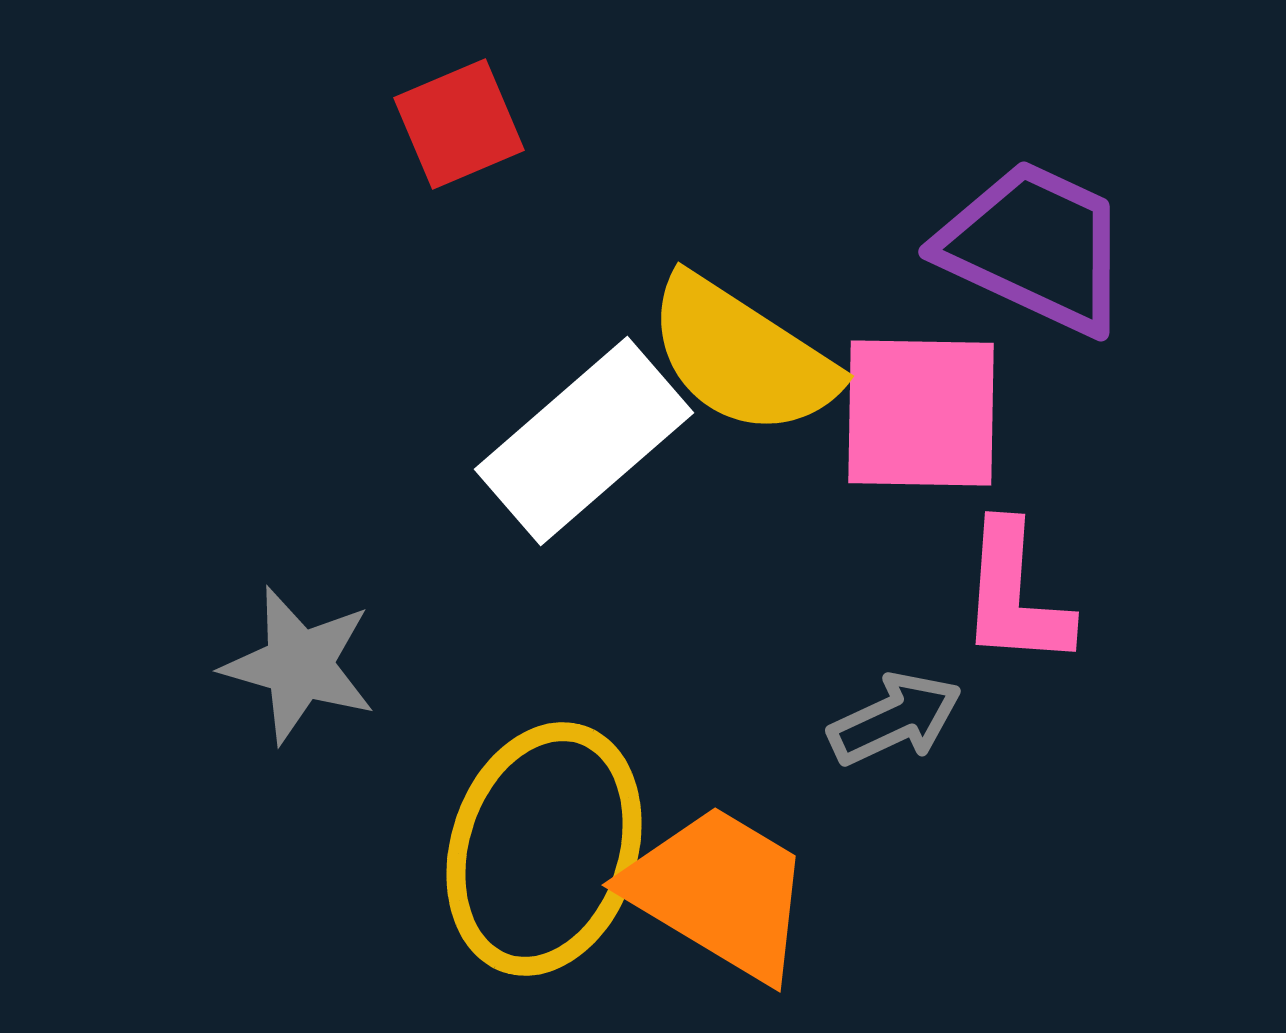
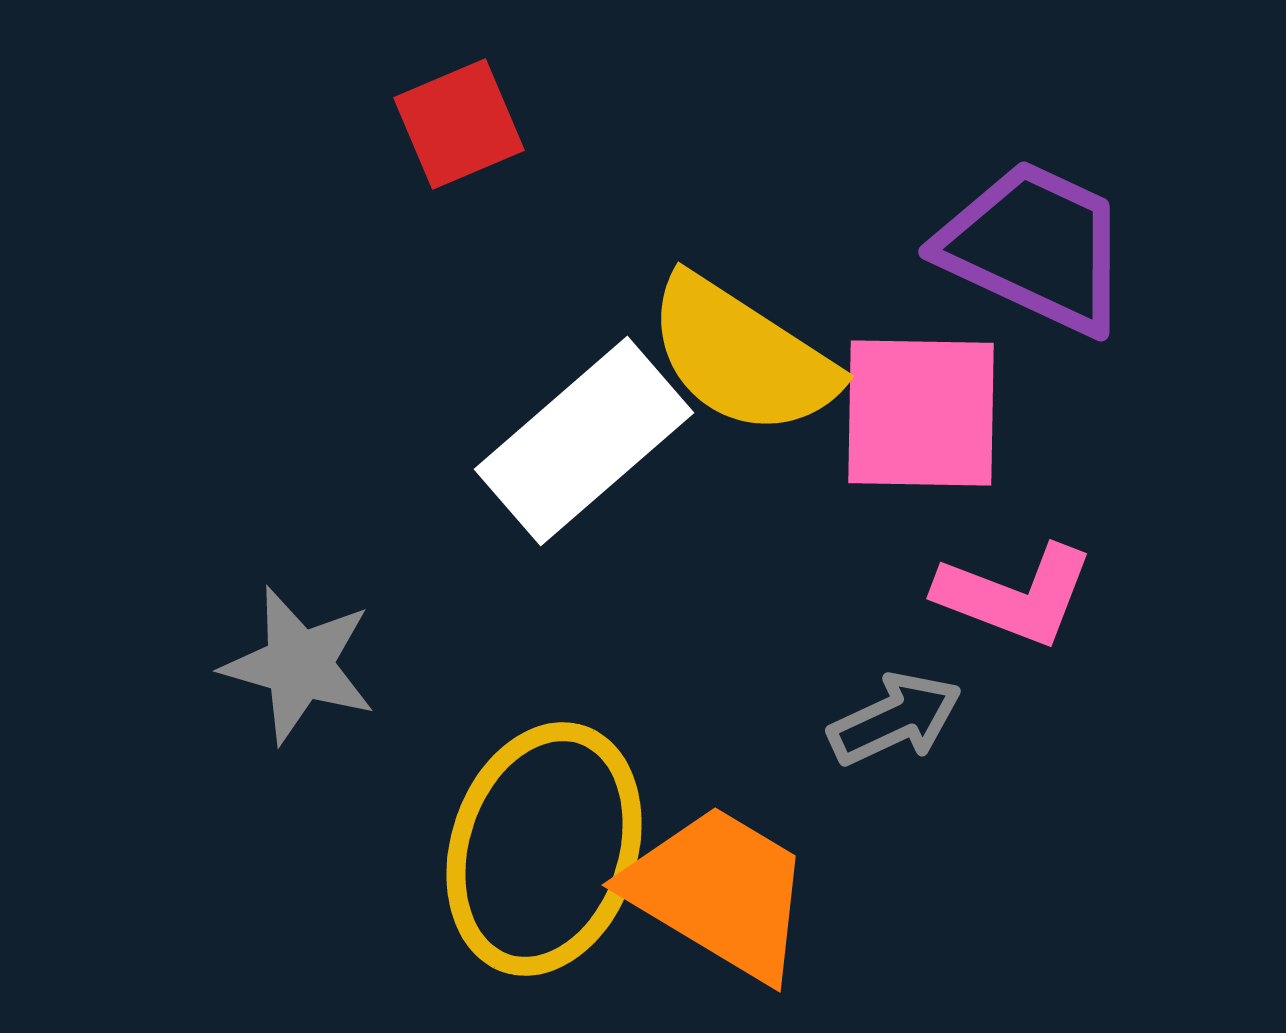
pink L-shape: rotated 73 degrees counterclockwise
